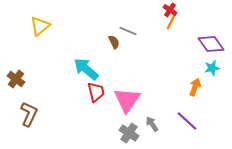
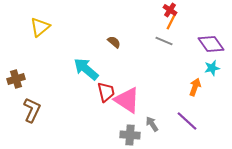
yellow triangle: moved 1 px down
gray line: moved 36 px right, 10 px down
brown semicircle: rotated 24 degrees counterclockwise
brown cross: rotated 36 degrees clockwise
red trapezoid: moved 10 px right
pink triangle: rotated 32 degrees counterclockwise
brown L-shape: moved 3 px right, 4 px up
gray cross: moved 1 px right, 2 px down; rotated 30 degrees counterclockwise
